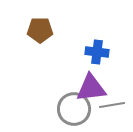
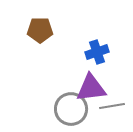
blue cross: rotated 25 degrees counterclockwise
gray line: moved 1 px down
gray circle: moved 3 px left
